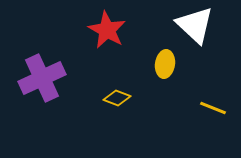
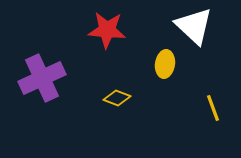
white triangle: moved 1 px left, 1 px down
red star: rotated 24 degrees counterclockwise
yellow line: rotated 48 degrees clockwise
